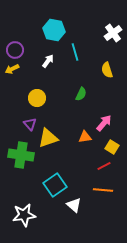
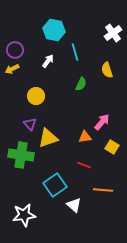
green semicircle: moved 10 px up
yellow circle: moved 1 px left, 2 px up
pink arrow: moved 2 px left, 1 px up
red line: moved 20 px left, 1 px up; rotated 48 degrees clockwise
